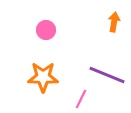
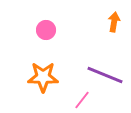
purple line: moved 2 px left
pink line: moved 1 px right, 1 px down; rotated 12 degrees clockwise
